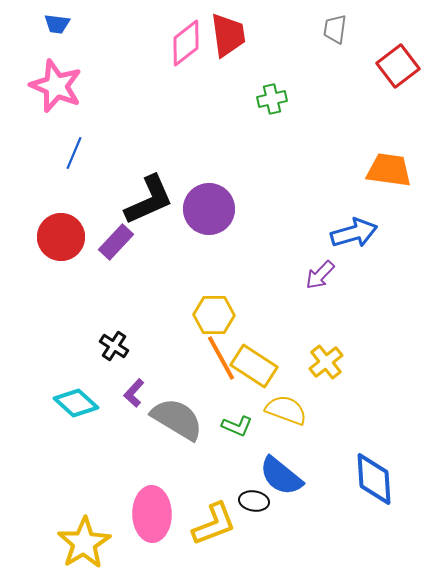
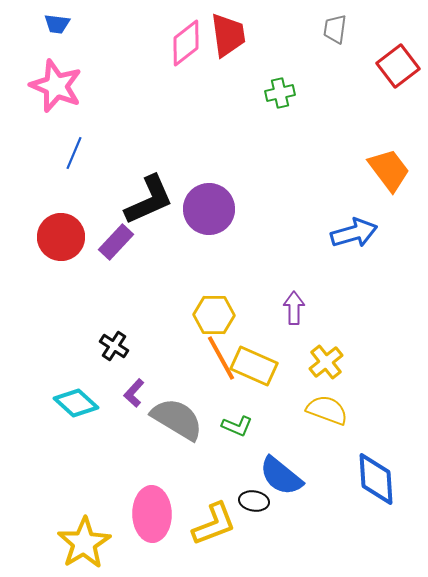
green cross: moved 8 px right, 6 px up
orange trapezoid: rotated 45 degrees clockwise
purple arrow: moved 26 px left, 33 px down; rotated 136 degrees clockwise
yellow rectangle: rotated 9 degrees counterclockwise
yellow semicircle: moved 41 px right
blue diamond: moved 2 px right
